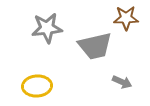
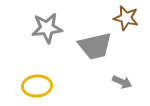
brown star: rotated 15 degrees clockwise
